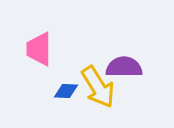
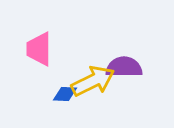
yellow arrow: moved 5 px left, 6 px up; rotated 84 degrees counterclockwise
blue diamond: moved 1 px left, 3 px down
